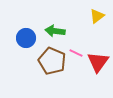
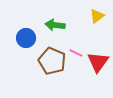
green arrow: moved 6 px up
